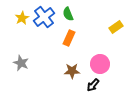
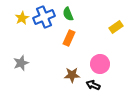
blue cross: rotated 15 degrees clockwise
gray star: rotated 28 degrees clockwise
brown star: moved 4 px down
black arrow: rotated 72 degrees clockwise
